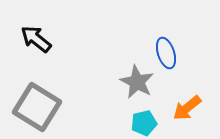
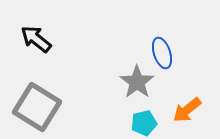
blue ellipse: moved 4 px left
gray star: rotated 8 degrees clockwise
orange arrow: moved 2 px down
